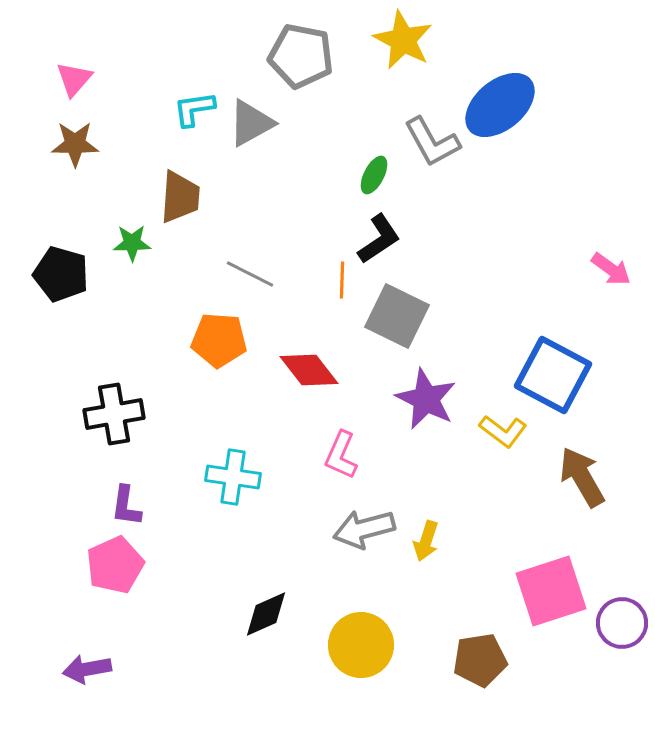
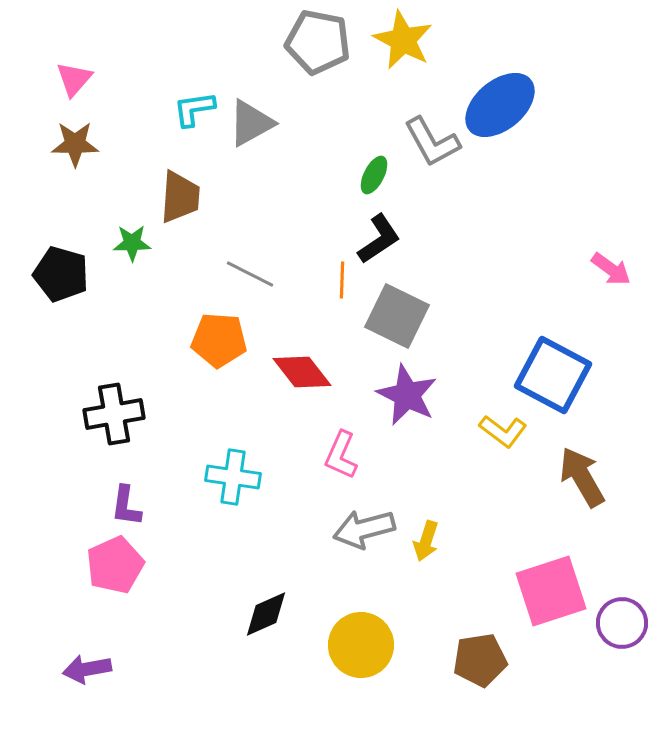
gray pentagon: moved 17 px right, 14 px up
red diamond: moved 7 px left, 2 px down
purple star: moved 19 px left, 4 px up
